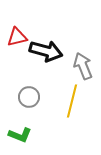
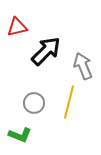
red triangle: moved 10 px up
black arrow: rotated 60 degrees counterclockwise
gray circle: moved 5 px right, 6 px down
yellow line: moved 3 px left, 1 px down
